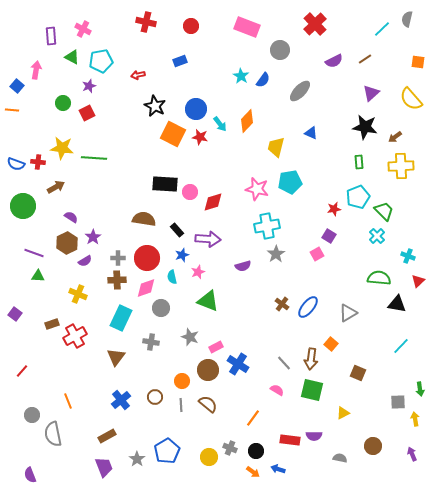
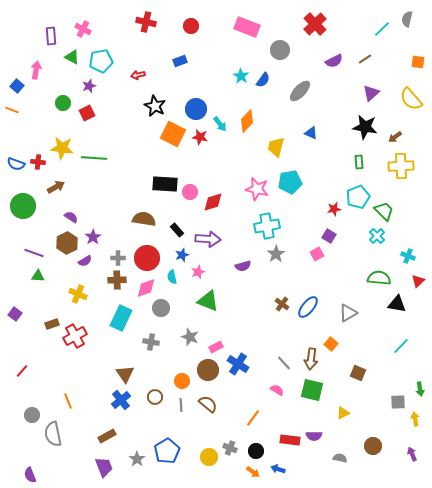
orange line at (12, 110): rotated 16 degrees clockwise
brown triangle at (116, 357): moved 9 px right, 17 px down; rotated 12 degrees counterclockwise
